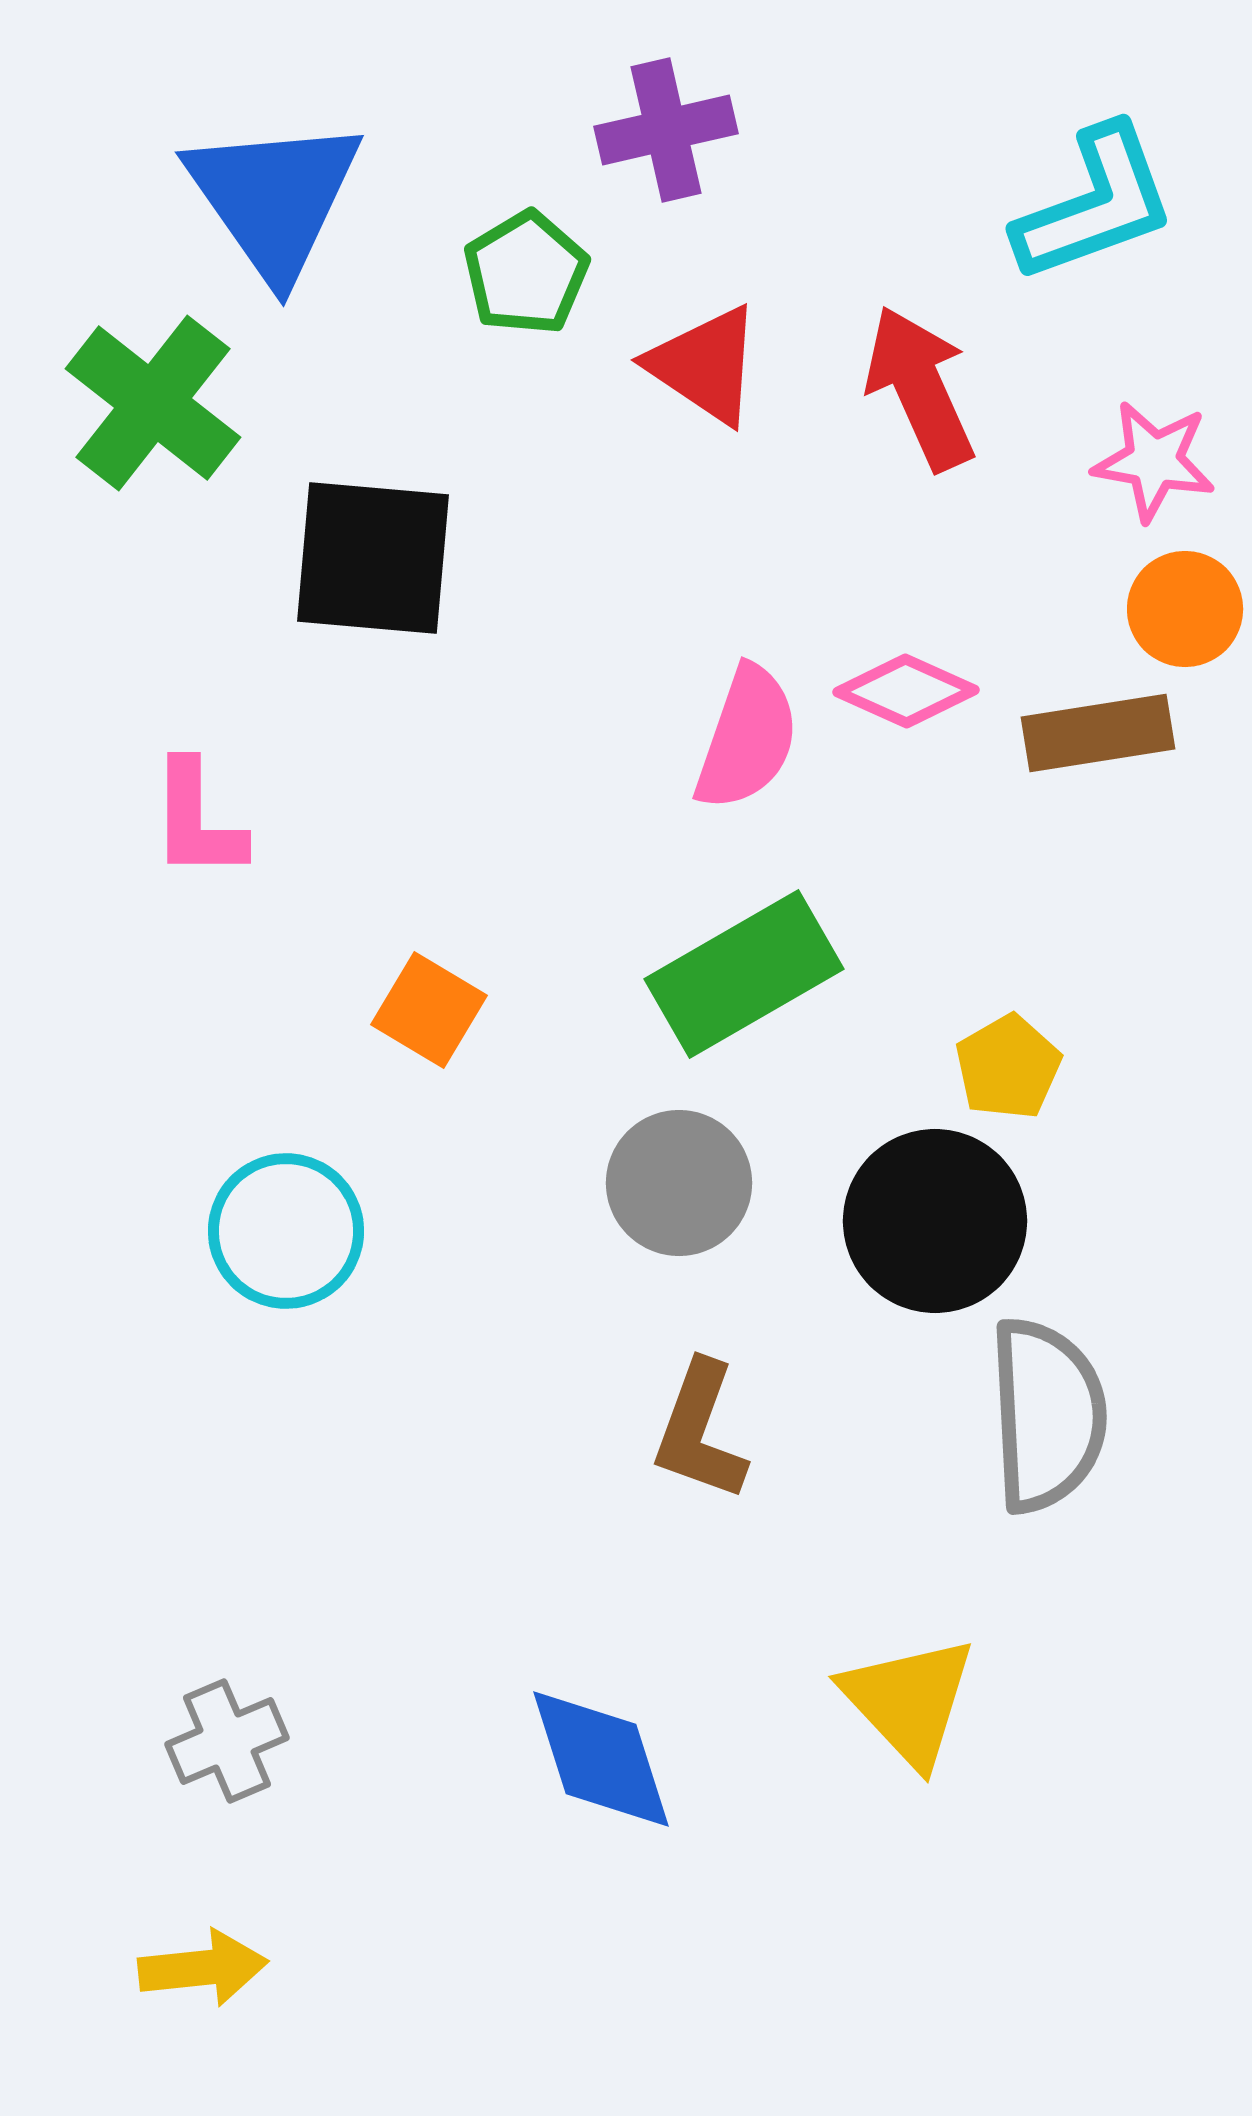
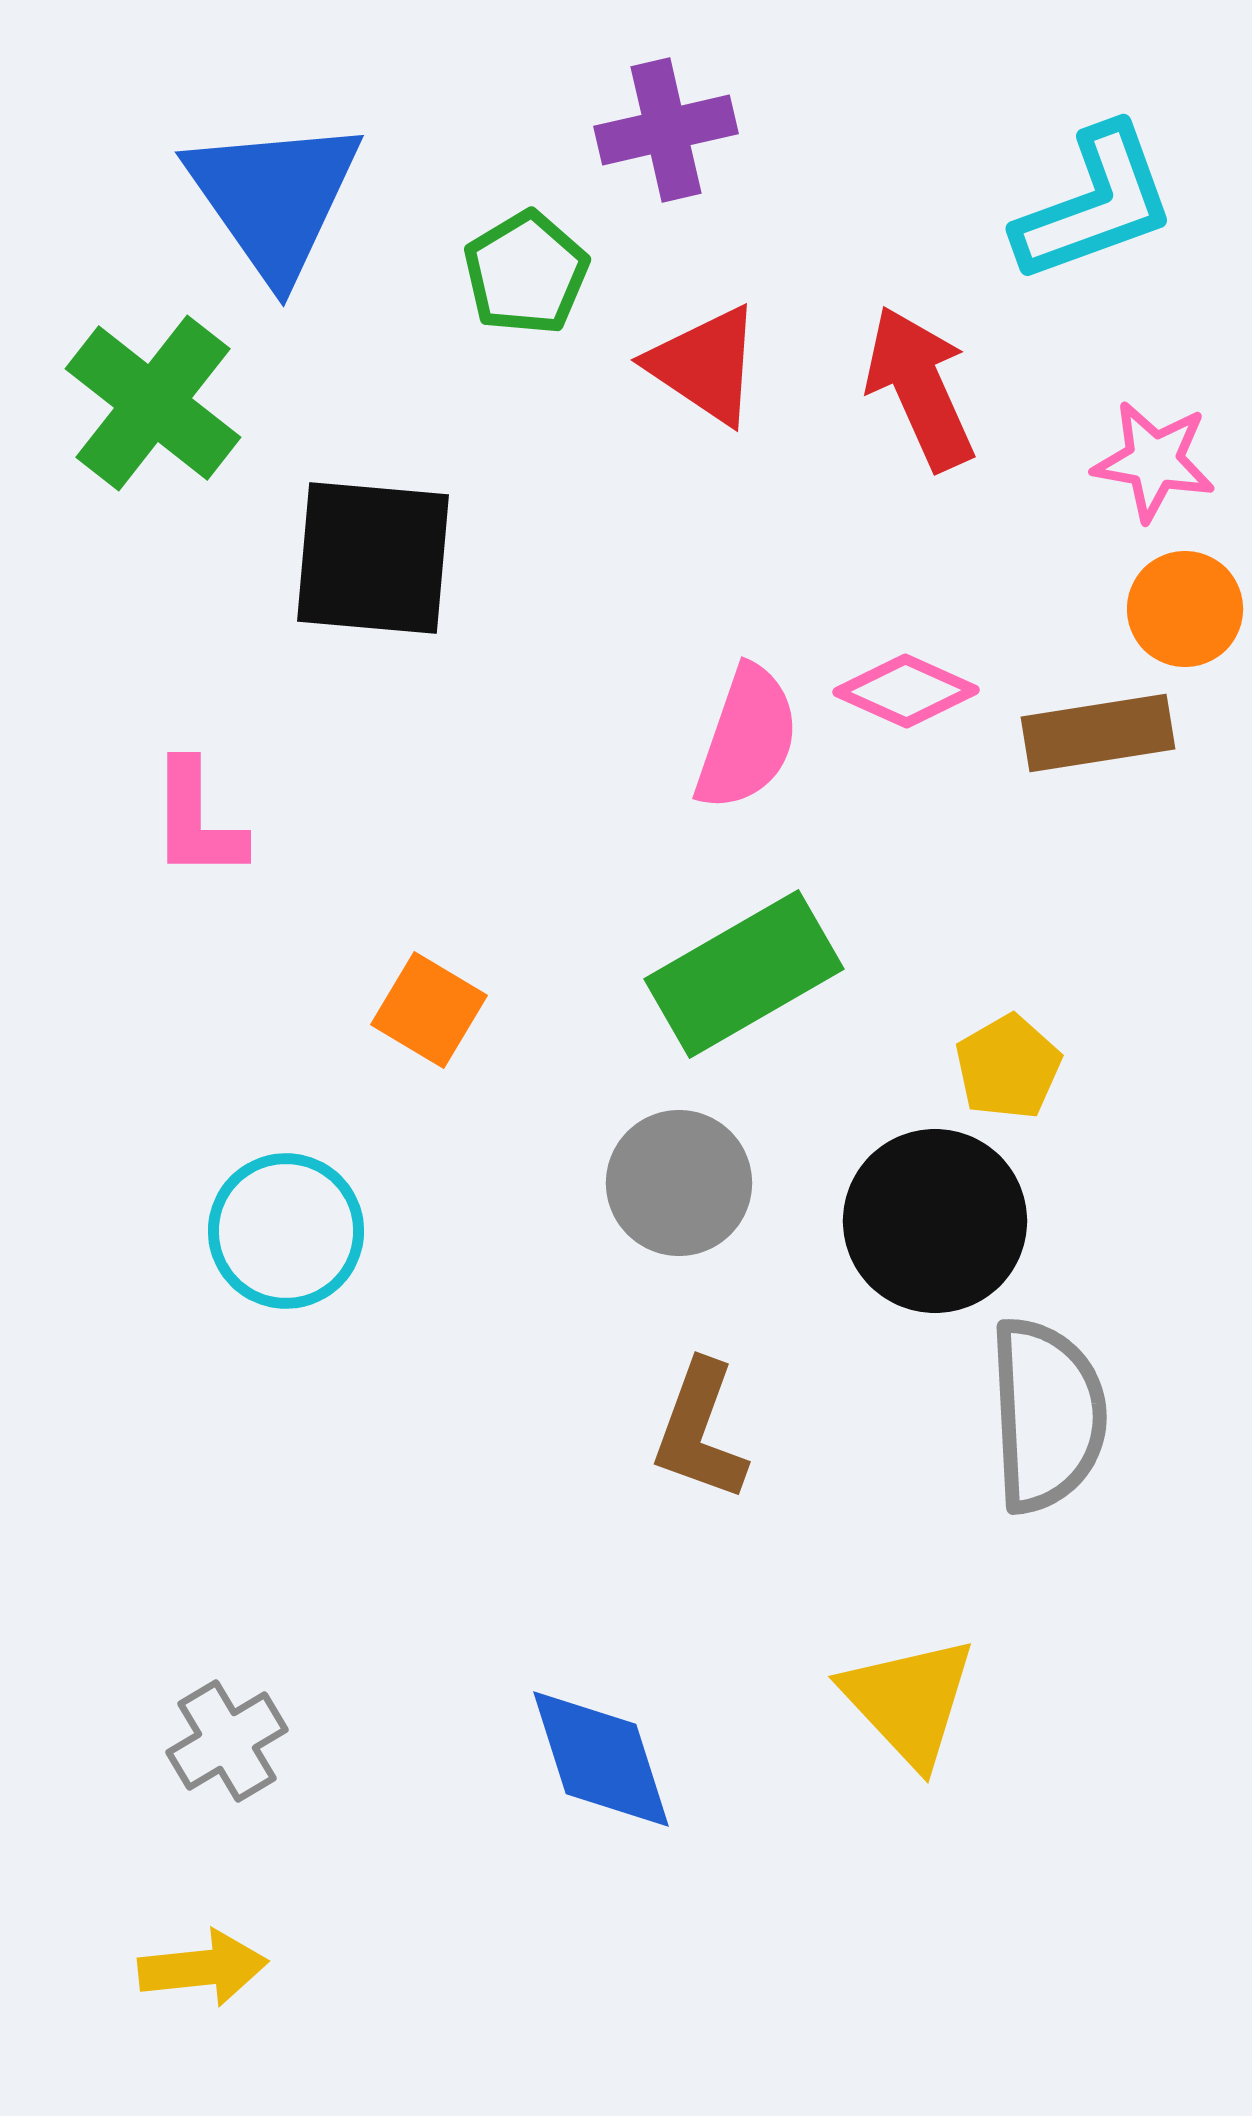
gray cross: rotated 8 degrees counterclockwise
